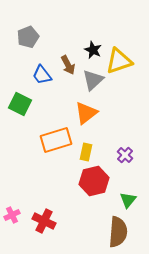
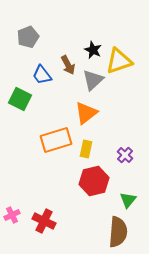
green square: moved 5 px up
yellow rectangle: moved 3 px up
